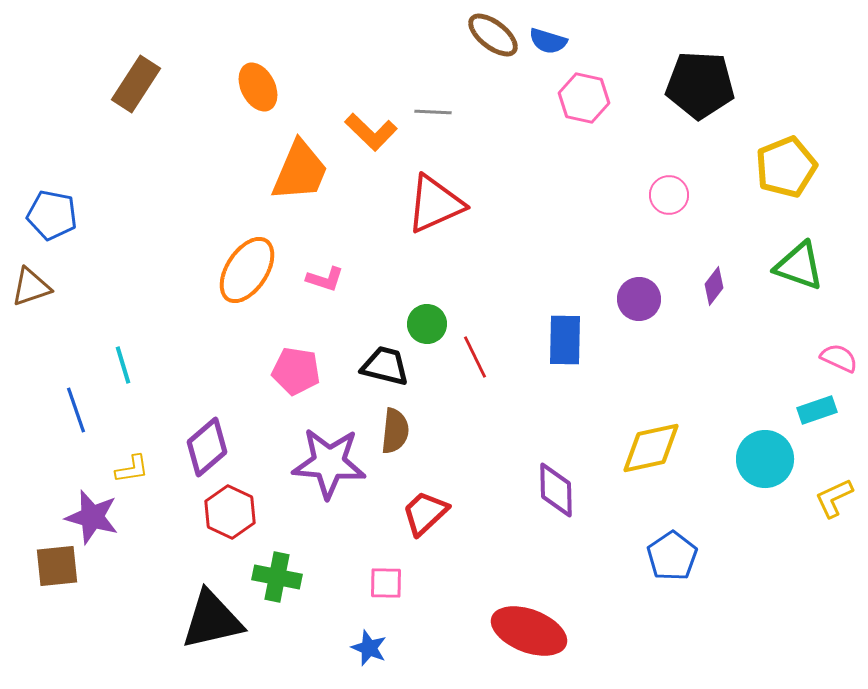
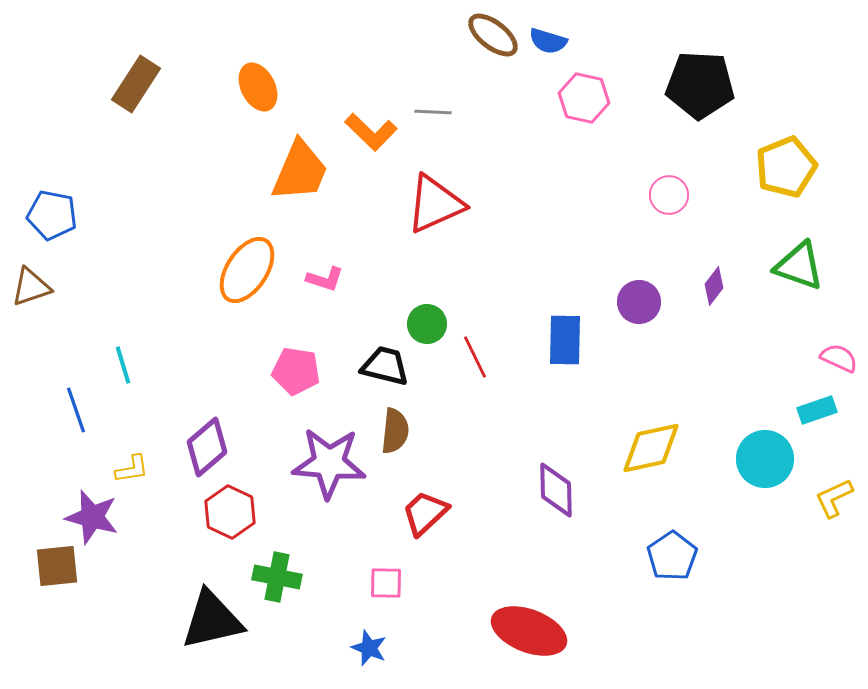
purple circle at (639, 299): moved 3 px down
